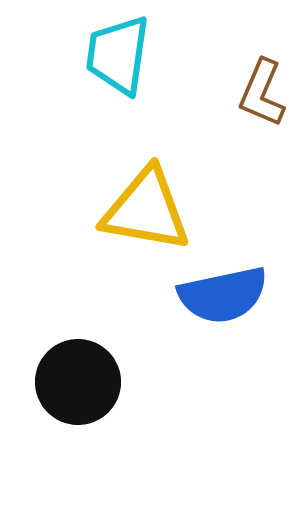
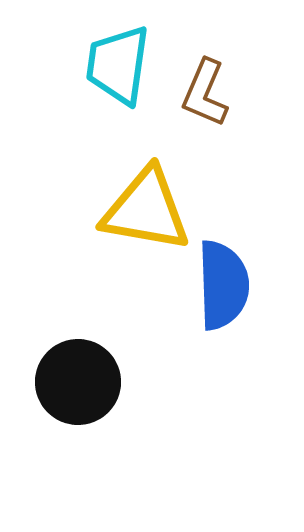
cyan trapezoid: moved 10 px down
brown L-shape: moved 57 px left
blue semicircle: moved 10 px up; rotated 80 degrees counterclockwise
